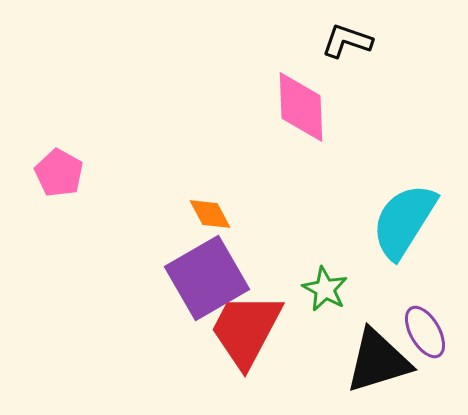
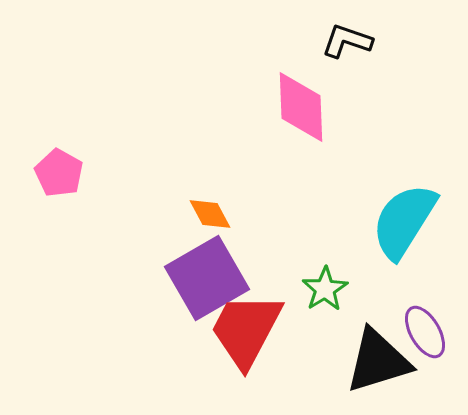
green star: rotated 12 degrees clockwise
